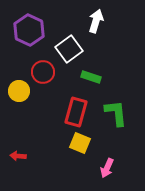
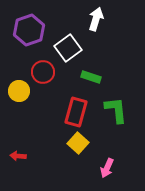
white arrow: moved 2 px up
purple hexagon: rotated 16 degrees clockwise
white square: moved 1 px left, 1 px up
green L-shape: moved 3 px up
yellow square: moved 2 px left; rotated 20 degrees clockwise
